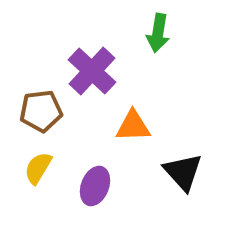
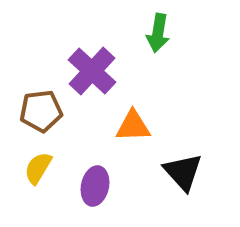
purple ellipse: rotated 9 degrees counterclockwise
